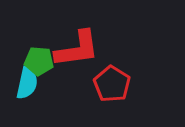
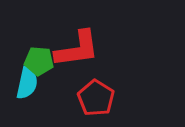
red pentagon: moved 16 px left, 14 px down
